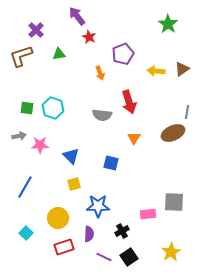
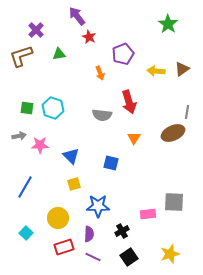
yellow star: moved 1 px left, 2 px down; rotated 12 degrees clockwise
purple line: moved 11 px left
